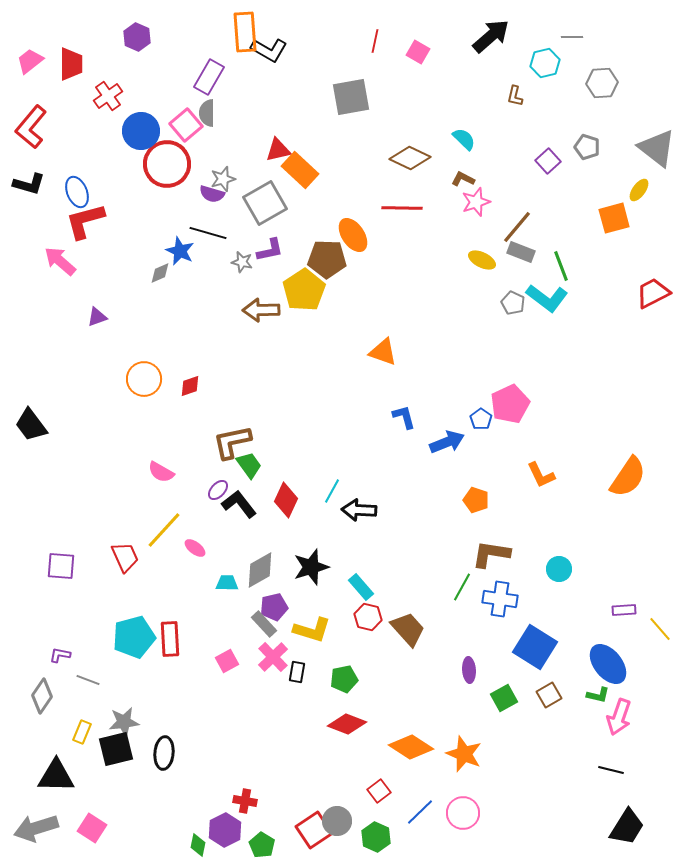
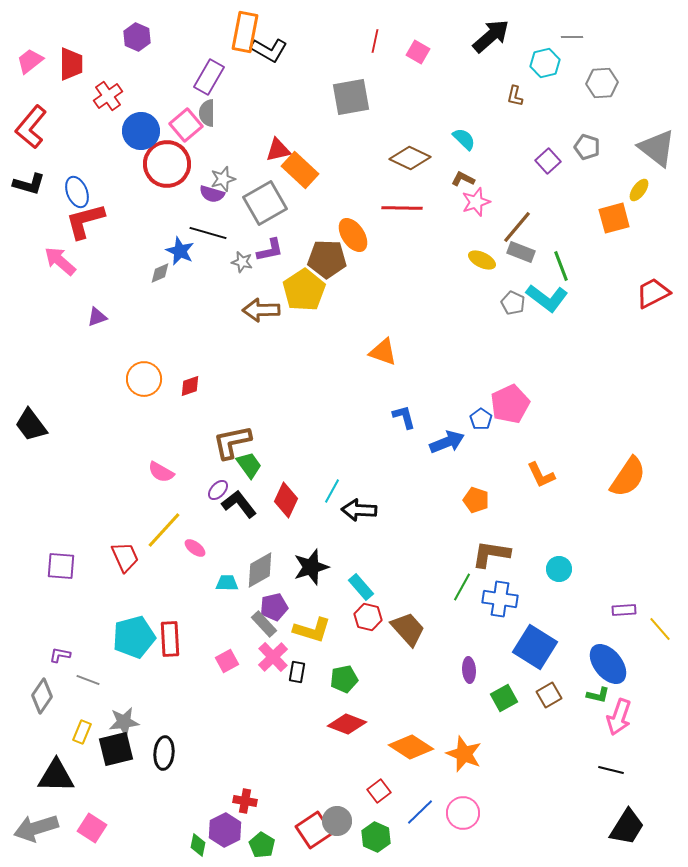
orange rectangle at (245, 32): rotated 15 degrees clockwise
